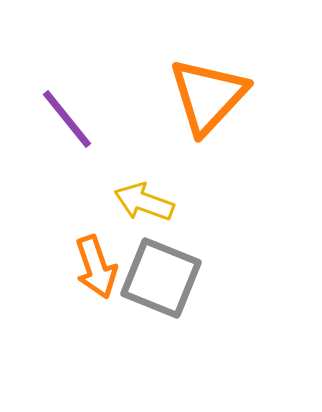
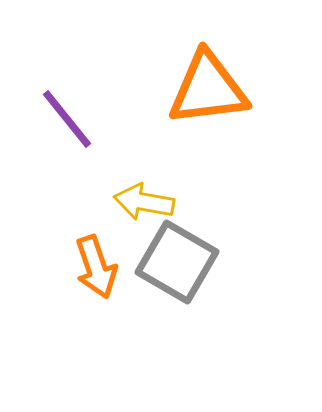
orange triangle: moved 7 px up; rotated 40 degrees clockwise
yellow arrow: rotated 10 degrees counterclockwise
gray square: moved 16 px right, 16 px up; rotated 8 degrees clockwise
